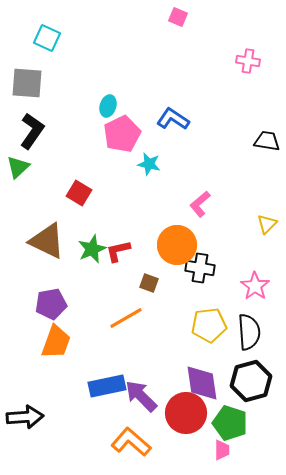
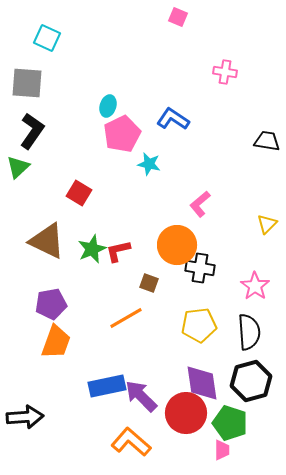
pink cross: moved 23 px left, 11 px down
yellow pentagon: moved 10 px left
